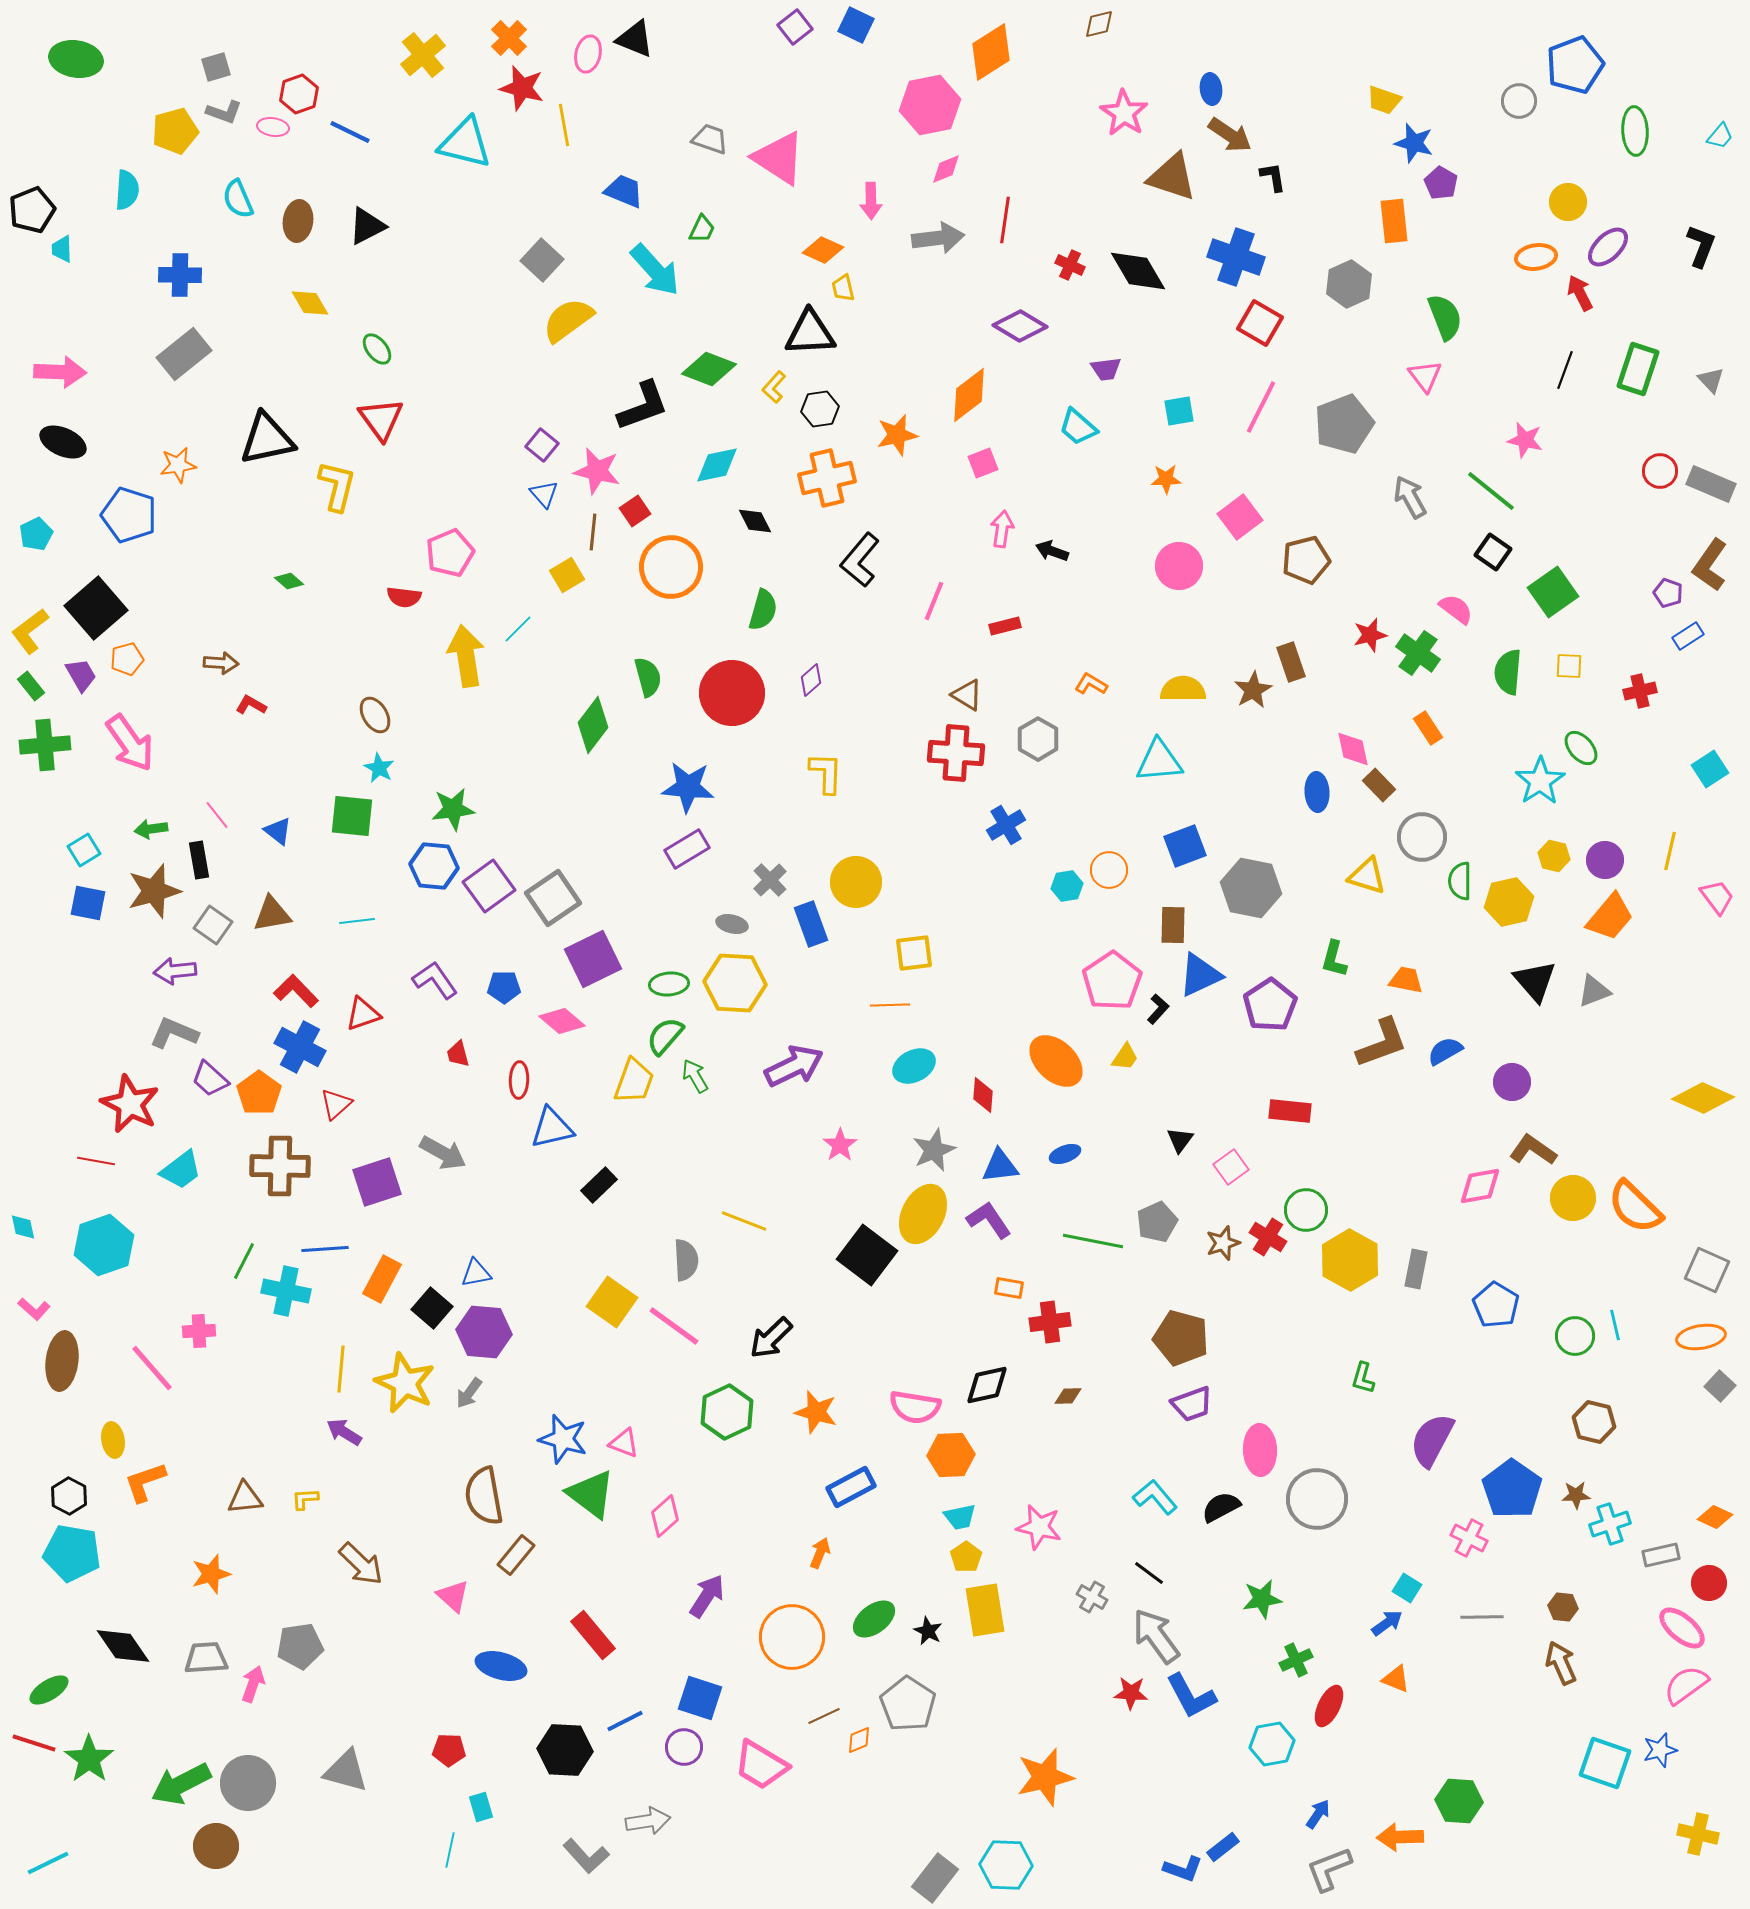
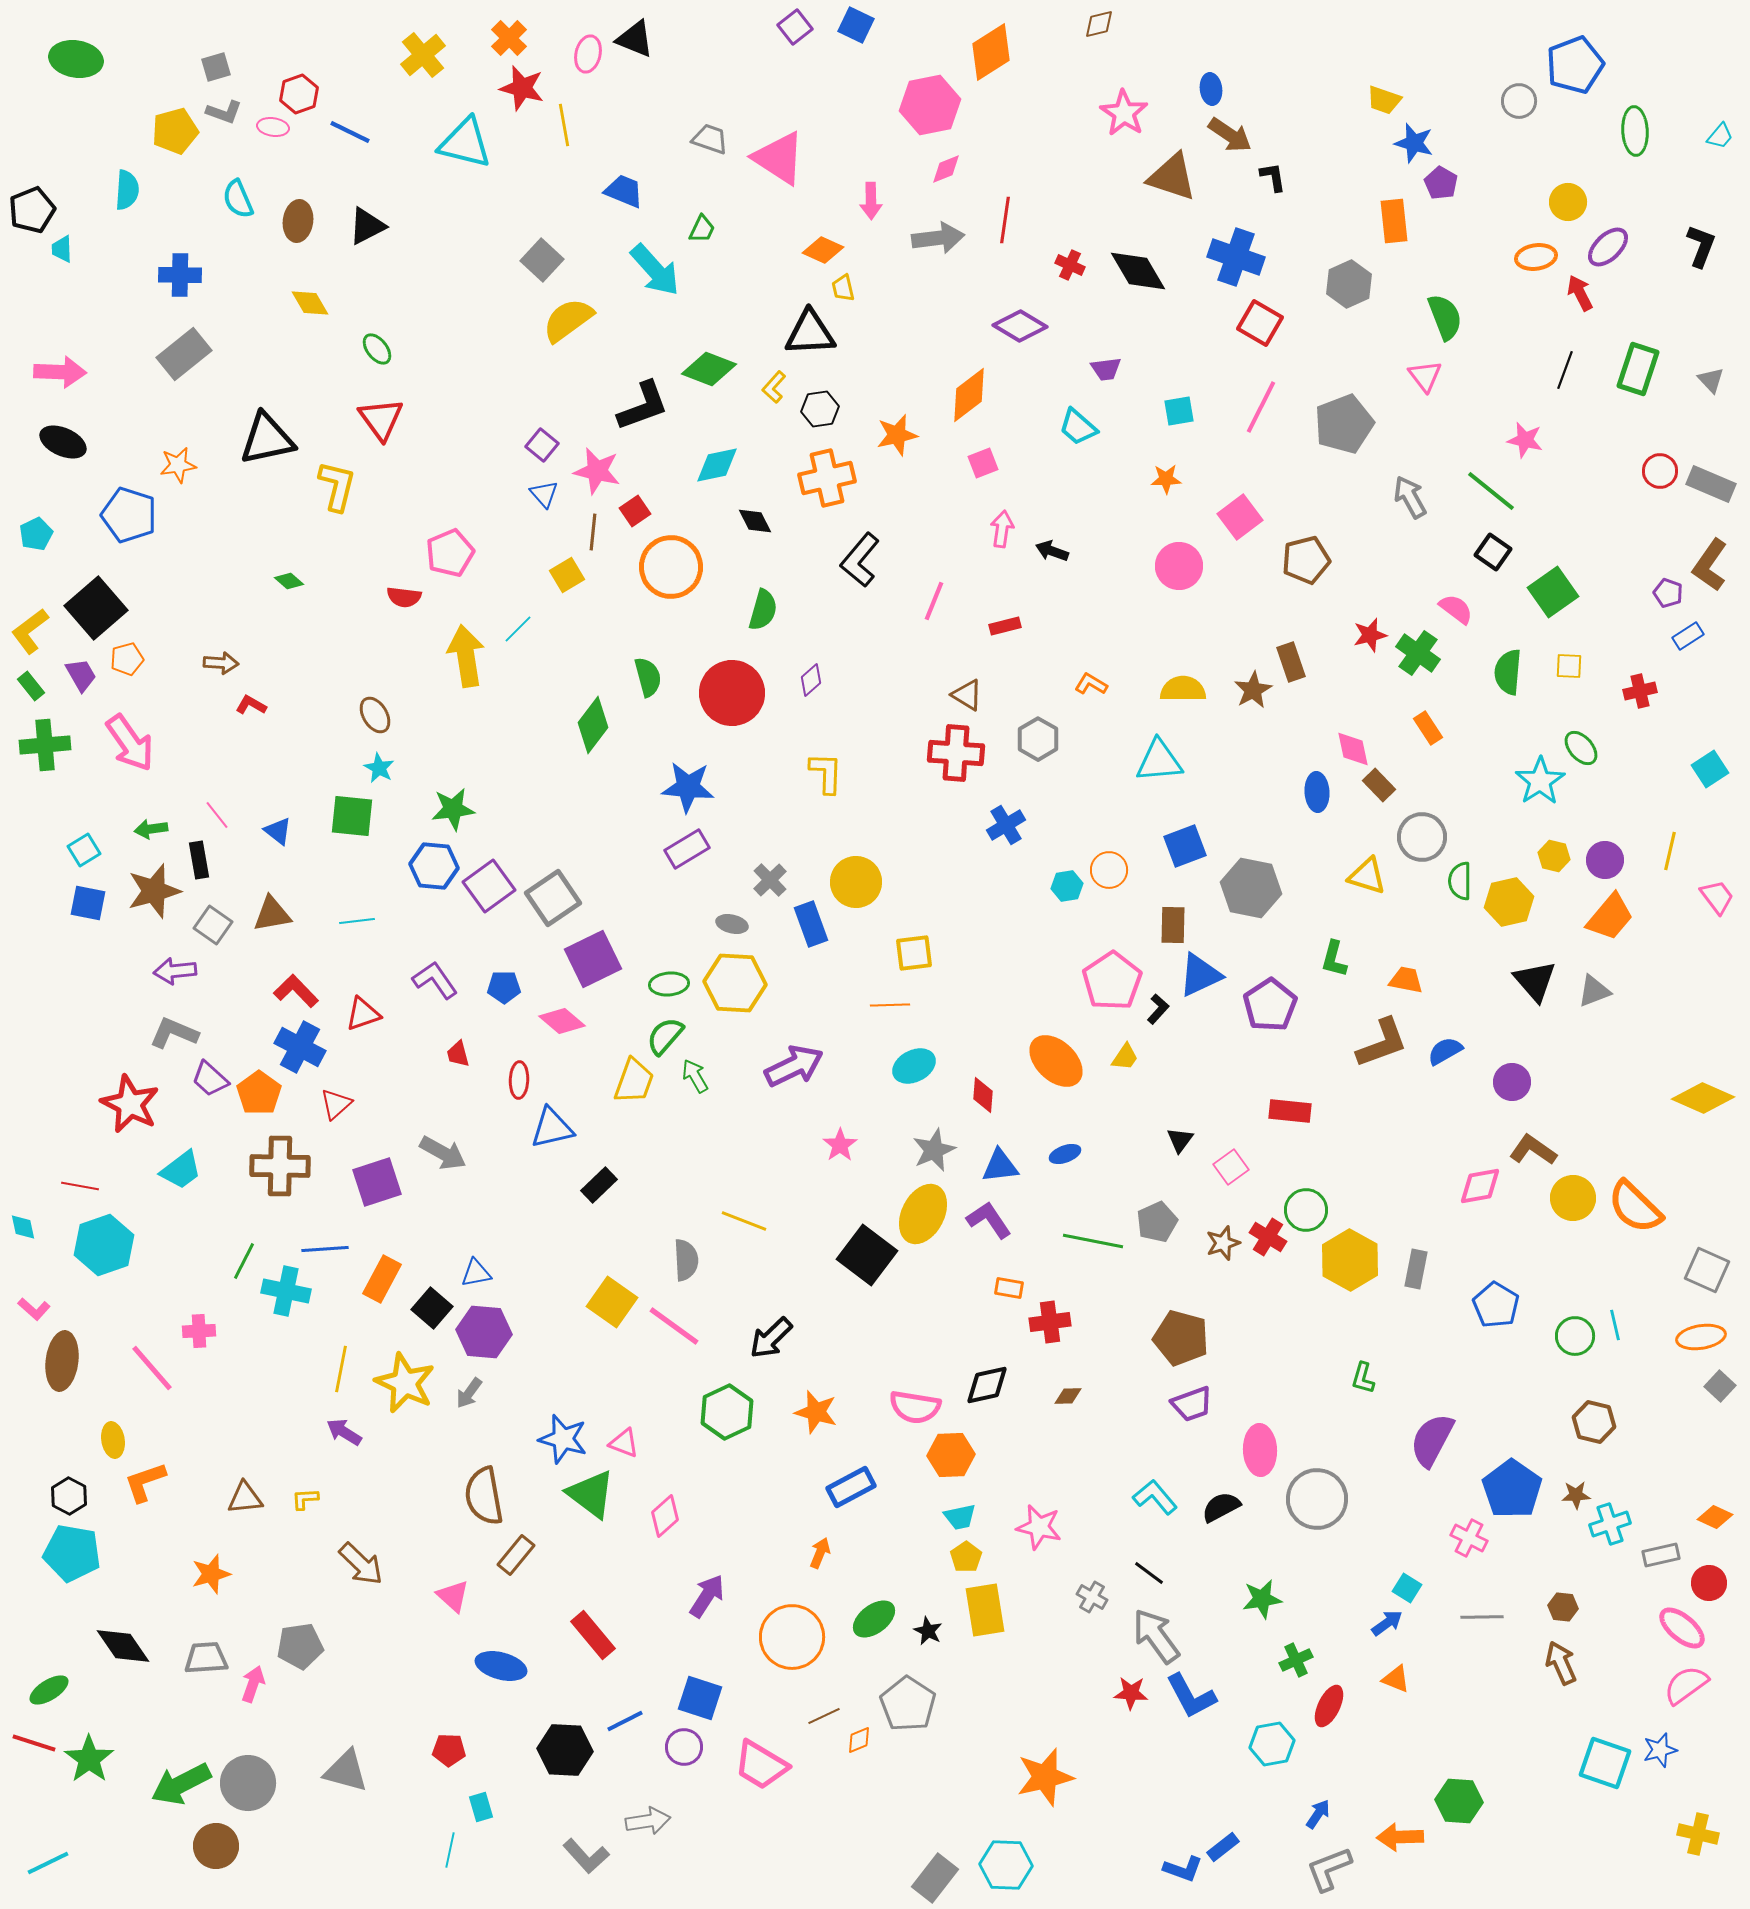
red line at (96, 1161): moved 16 px left, 25 px down
yellow line at (341, 1369): rotated 6 degrees clockwise
